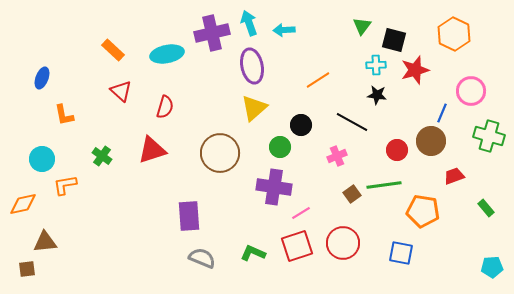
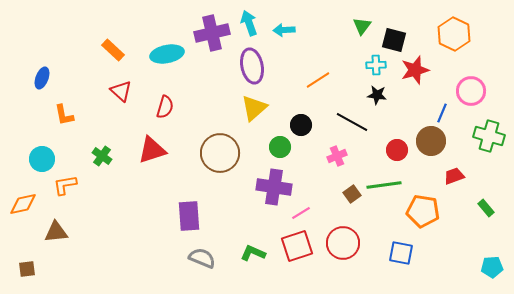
brown triangle at (45, 242): moved 11 px right, 10 px up
